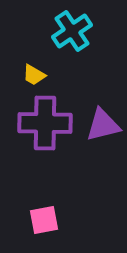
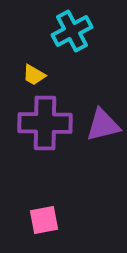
cyan cross: rotated 6 degrees clockwise
